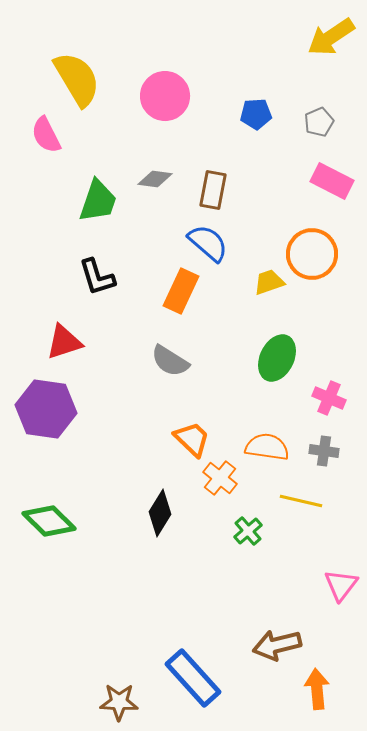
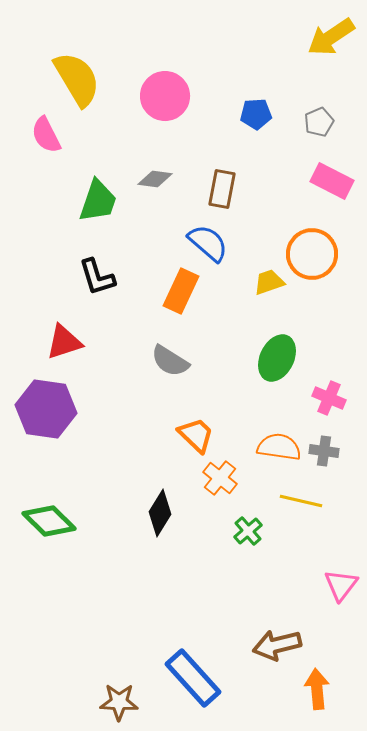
brown rectangle: moved 9 px right, 1 px up
orange trapezoid: moved 4 px right, 4 px up
orange semicircle: moved 12 px right
